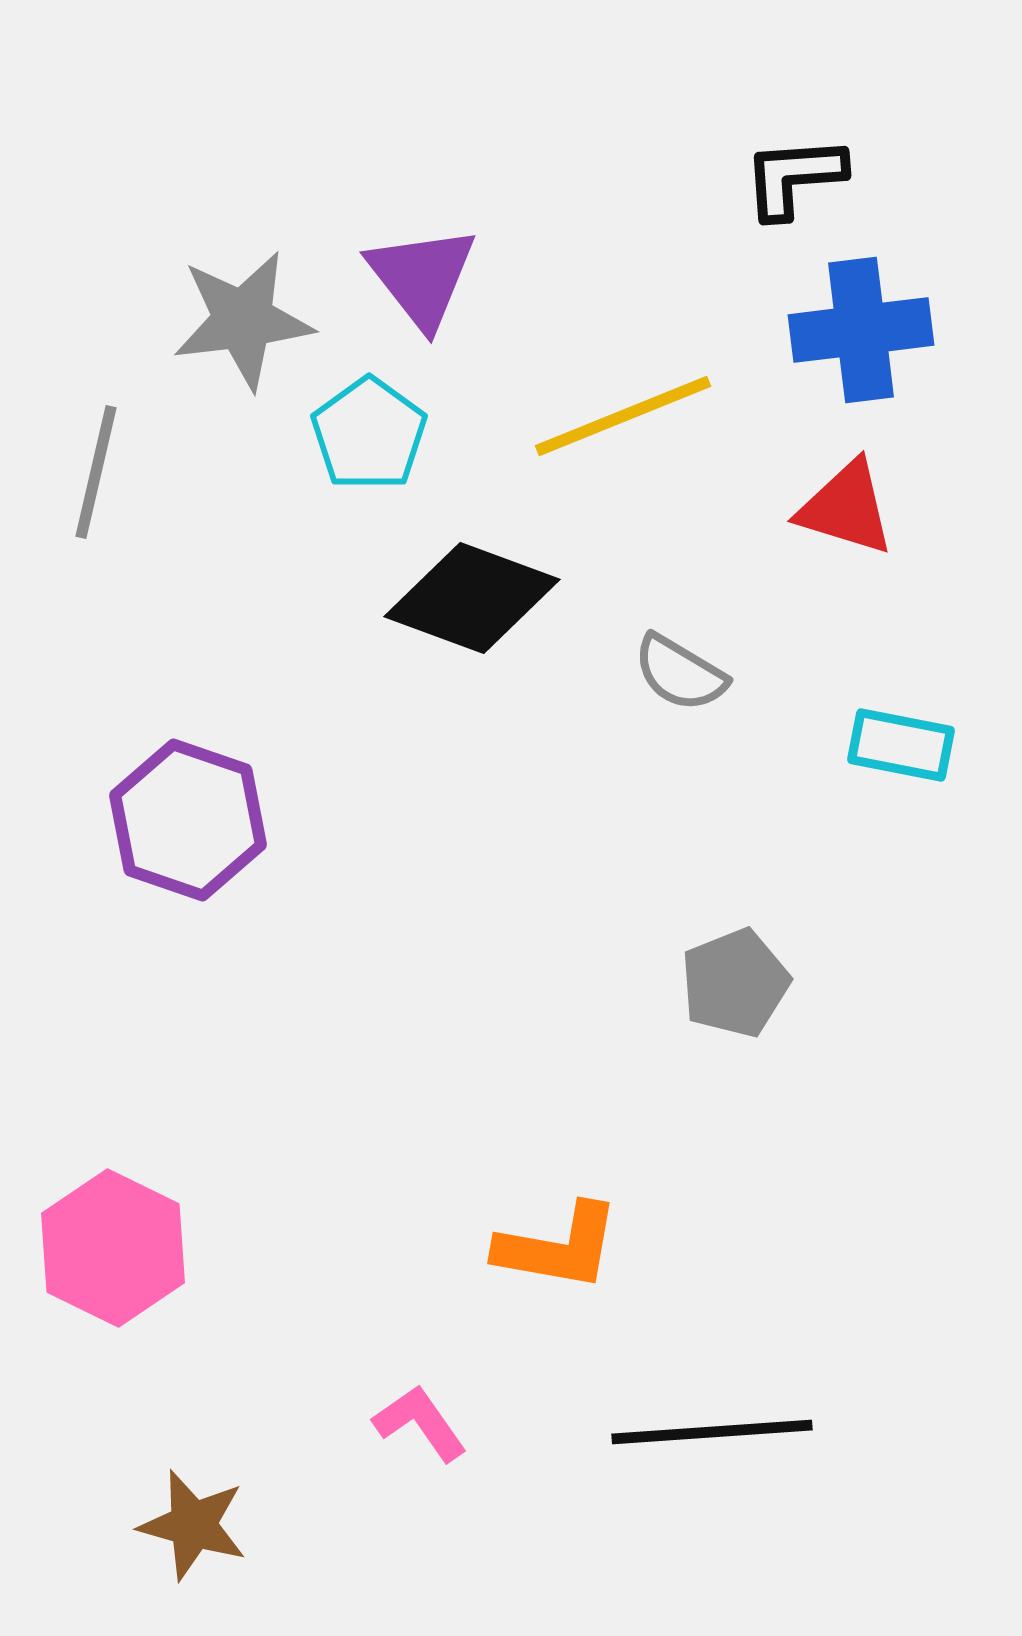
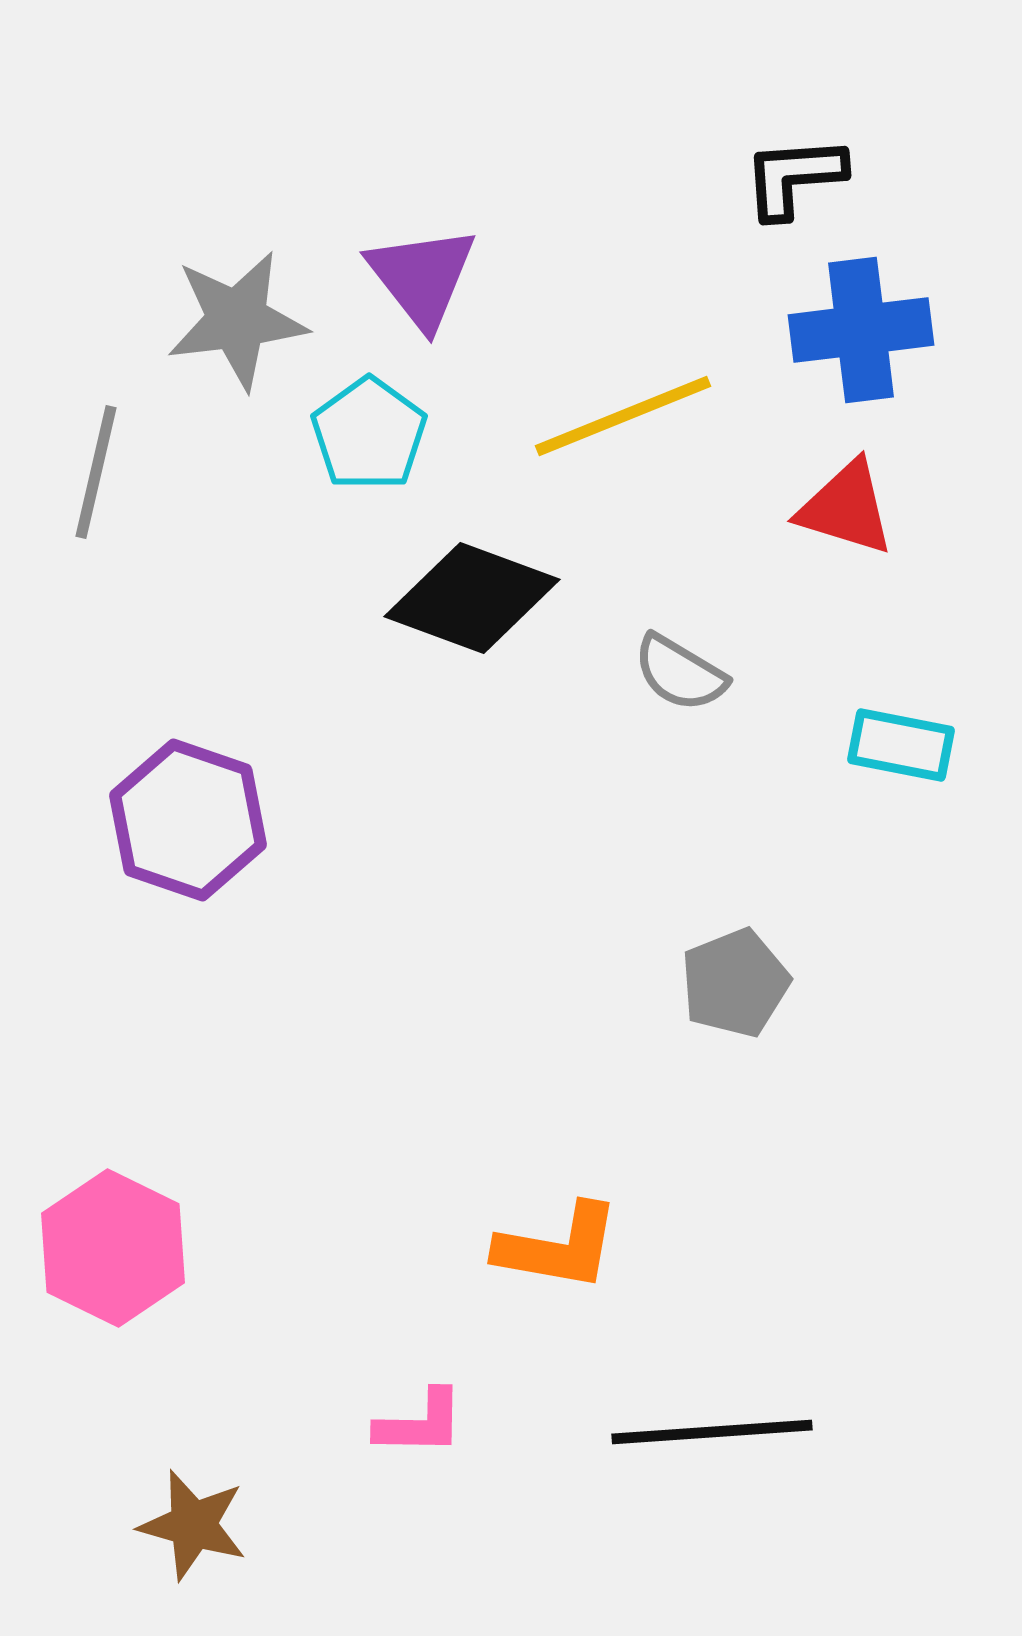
gray star: moved 6 px left
pink L-shape: rotated 126 degrees clockwise
